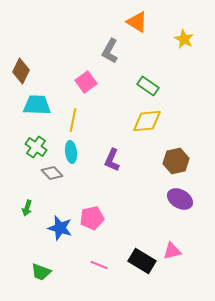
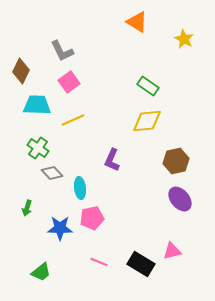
gray L-shape: moved 48 px left; rotated 55 degrees counterclockwise
pink square: moved 17 px left
yellow line: rotated 55 degrees clockwise
green cross: moved 2 px right, 1 px down
cyan ellipse: moved 9 px right, 36 px down
purple ellipse: rotated 20 degrees clockwise
blue star: rotated 15 degrees counterclockwise
black rectangle: moved 1 px left, 3 px down
pink line: moved 3 px up
green trapezoid: rotated 60 degrees counterclockwise
